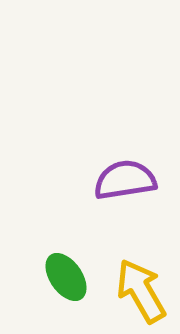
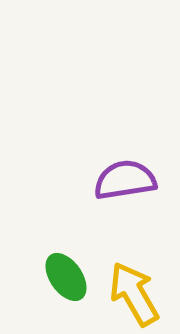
yellow arrow: moved 7 px left, 3 px down
